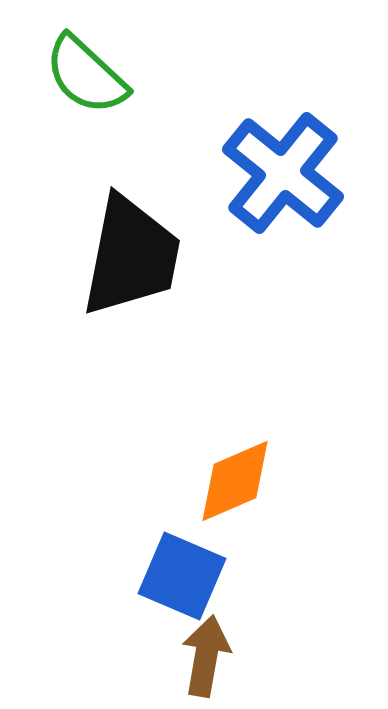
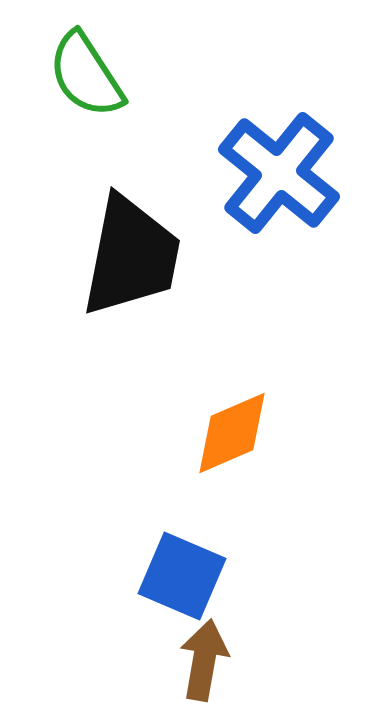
green semicircle: rotated 14 degrees clockwise
blue cross: moved 4 px left
orange diamond: moved 3 px left, 48 px up
brown arrow: moved 2 px left, 4 px down
